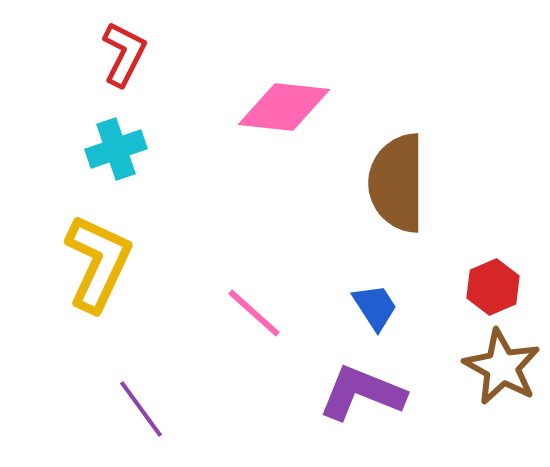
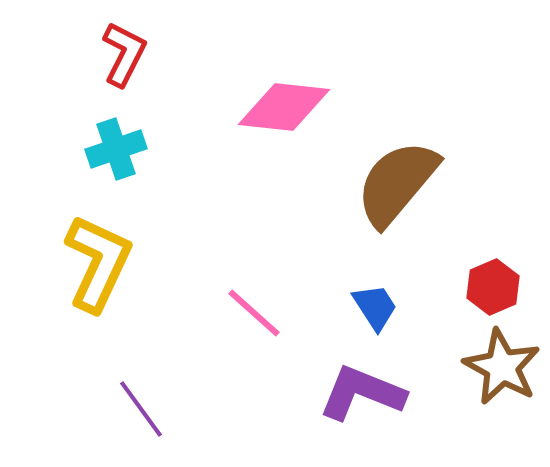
brown semicircle: rotated 40 degrees clockwise
